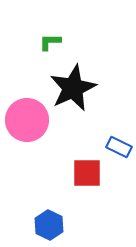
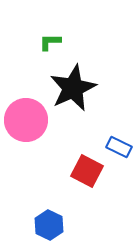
pink circle: moved 1 px left
red square: moved 2 px up; rotated 28 degrees clockwise
